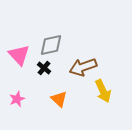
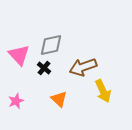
pink star: moved 1 px left, 2 px down
